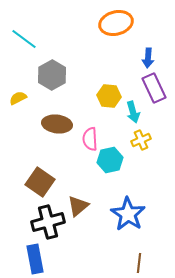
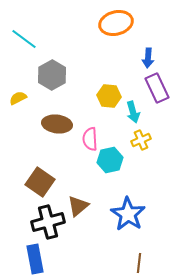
purple rectangle: moved 3 px right
